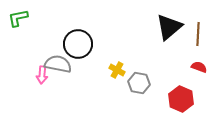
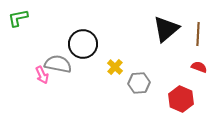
black triangle: moved 3 px left, 2 px down
black circle: moved 5 px right
yellow cross: moved 2 px left, 3 px up; rotated 14 degrees clockwise
pink arrow: rotated 30 degrees counterclockwise
gray hexagon: rotated 15 degrees counterclockwise
